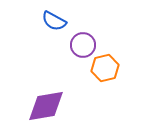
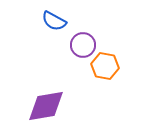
orange hexagon: moved 2 px up; rotated 24 degrees clockwise
